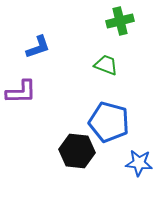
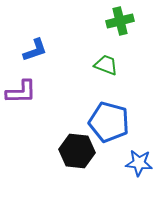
blue L-shape: moved 3 px left, 3 px down
